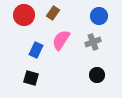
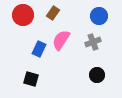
red circle: moved 1 px left
blue rectangle: moved 3 px right, 1 px up
black square: moved 1 px down
